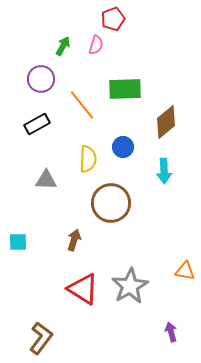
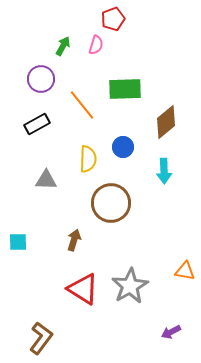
purple arrow: rotated 102 degrees counterclockwise
